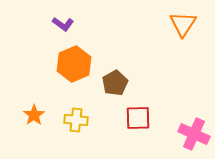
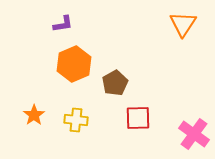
purple L-shape: rotated 45 degrees counterclockwise
pink cross: rotated 12 degrees clockwise
